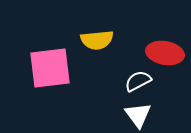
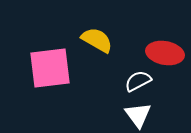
yellow semicircle: rotated 144 degrees counterclockwise
